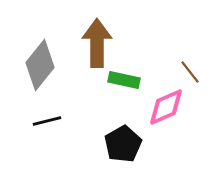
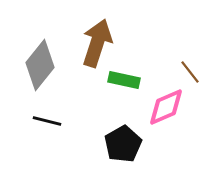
brown arrow: rotated 18 degrees clockwise
black line: rotated 28 degrees clockwise
